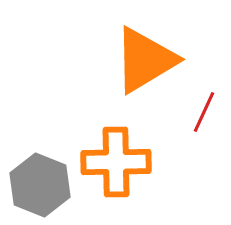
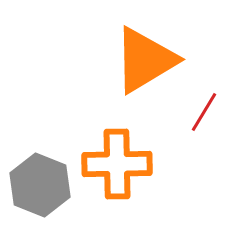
red line: rotated 6 degrees clockwise
orange cross: moved 1 px right, 2 px down
